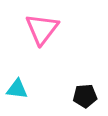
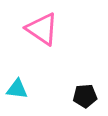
pink triangle: rotated 33 degrees counterclockwise
